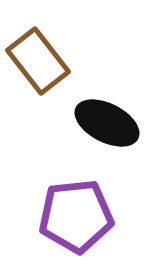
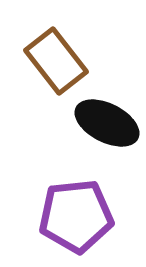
brown rectangle: moved 18 px right
